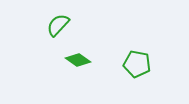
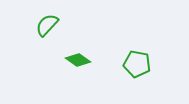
green semicircle: moved 11 px left
